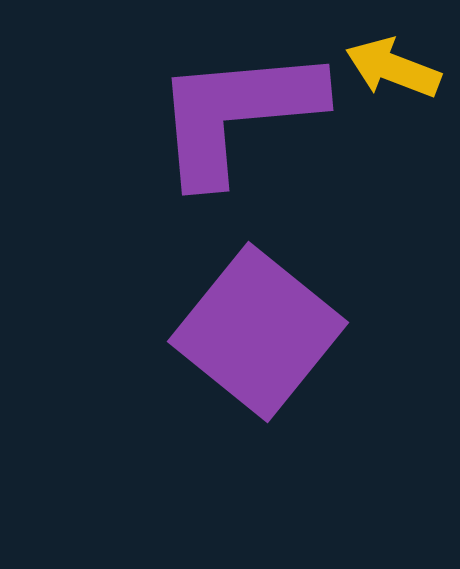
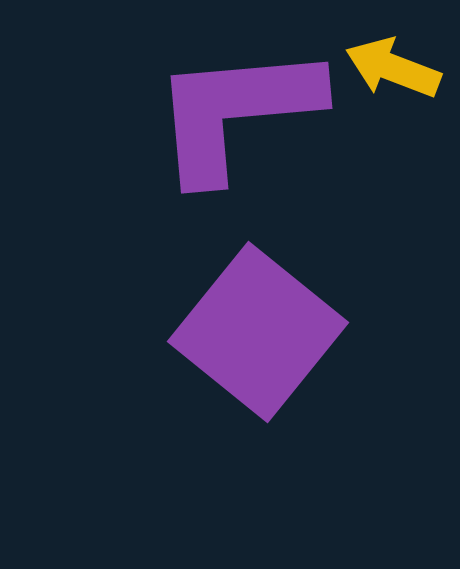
purple L-shape: moved 1 px left, 2 px up
